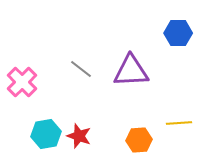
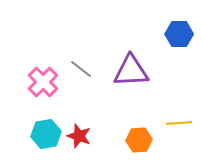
blue hexagon: moved 1 px right, 1 px down
pink cross: moved 21 px right
